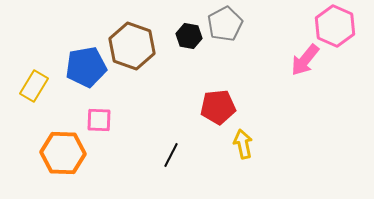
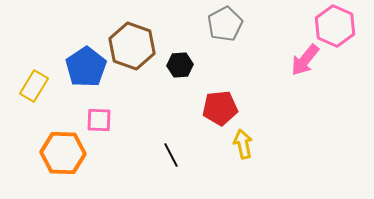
black hexagon: moved 9 px left, 29 px down; rotated 15 degrees counterclockwise
blue pentagon: rotated 24 degrees counterclockwise
red pentagon: moved 2 px right, 1 px down
black line: rotated 55 degrees counterclockwise
